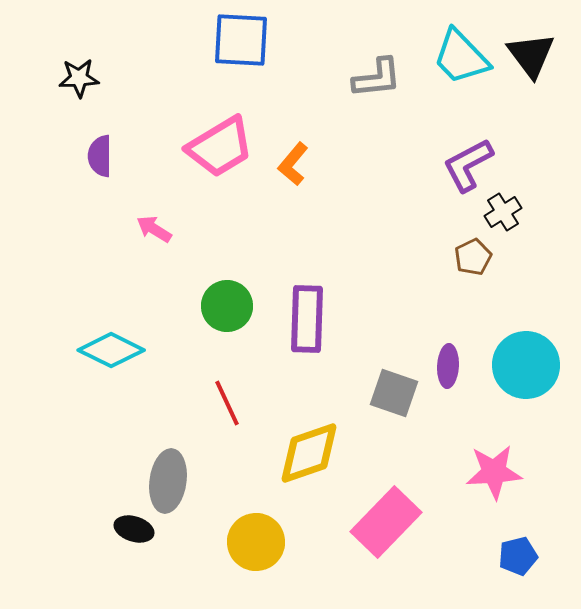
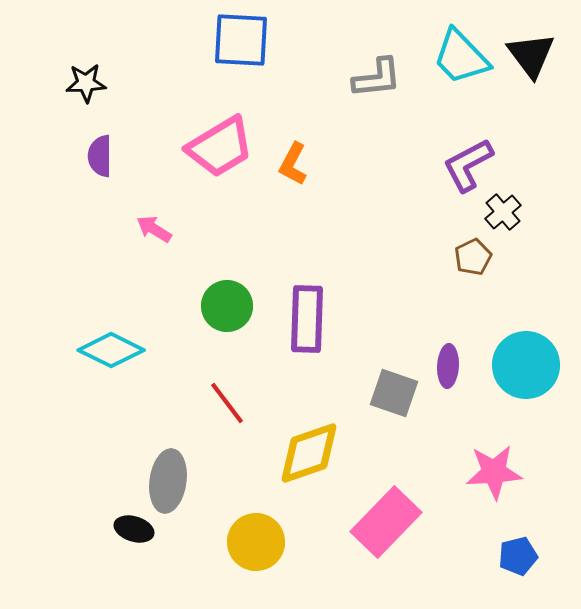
black star: moved 7 px right, 5 px down
orange L-shape: rotated 12 degrees counterclockwise
black cross: rotated 9 degrees counterclockwise
red line: rotated 12 degrees counterclockwise
